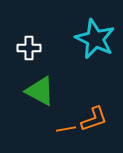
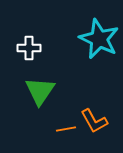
cyan star: moved 4 px right
green triangle: rotated 36 degrees clockwise
orange L-shape: moved 2 px down; rotated 80 degrees clockwise
